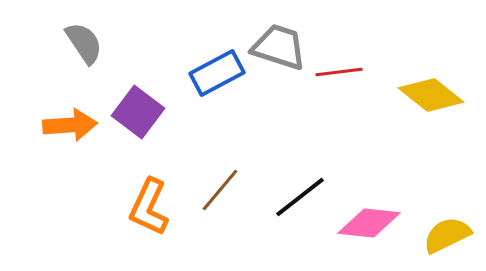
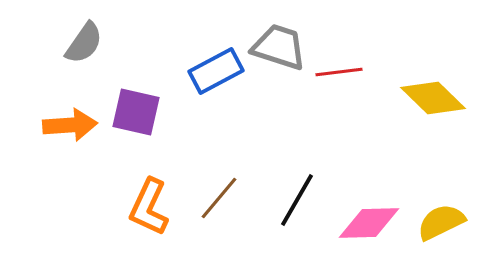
gray semicircle: rotated 69 degrees clockwise
blue rectangle: moved 1 px left, 2 px up
yellow diamond: moved 2 px right, 3 px down; rotated 6 degrees clockwise
purple square: moved 2 px left; rotated 24 degrees counterclockwise
brown line: moved 1 px left, 8 px down
black line: moved 3 px left, 3 px down; rotated 22 degrees counterclockwise
pink diamond: rotated 8 degrees counterclockwise
yellow semicircle: moved 6 px left, 13 px up
